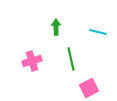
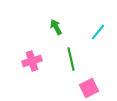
green arrow: rotated 28 degrees counterclockwise
cyan line: rotated 66 degrees counterclockwise
